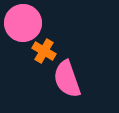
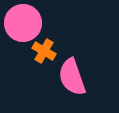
pink semicircle: moved 5 px right, 2 px up
